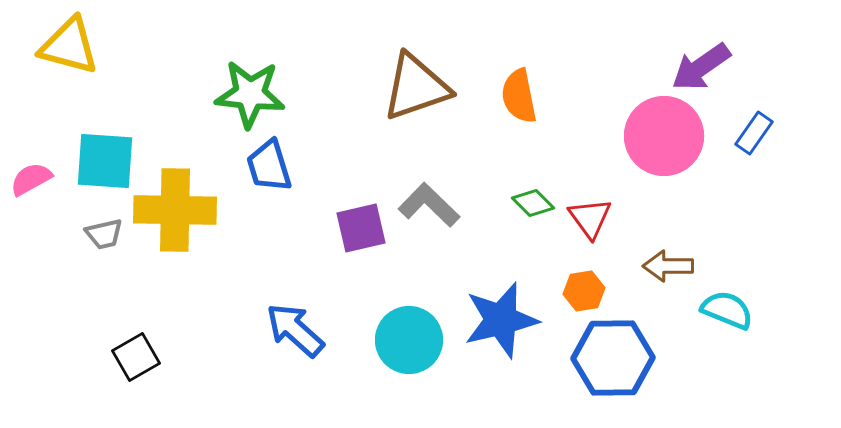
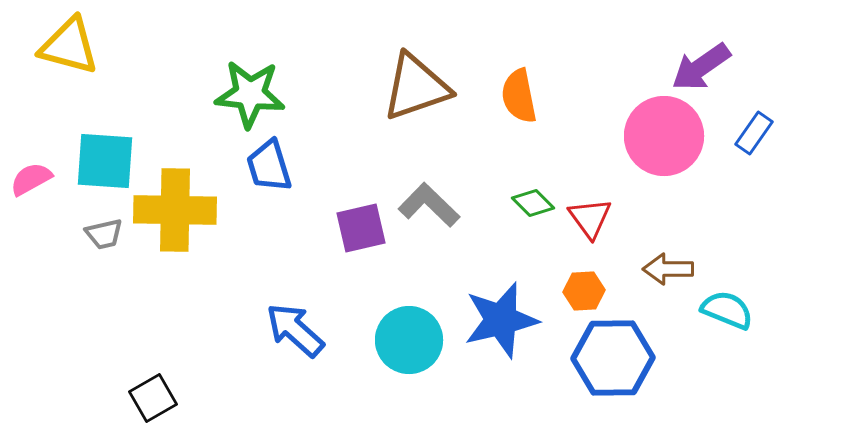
brown arrow: moved 3 px down
orange hexagon: rotated 6 degrees clockwise
black square: moved 17 px right, 41 px down
